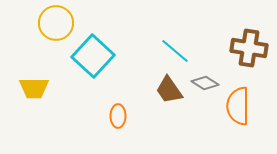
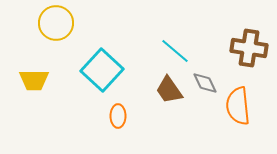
cyan square: moved 9 px right, 14 px down
gray diamond: rotated 32 degrees clockwise
yellow trapezoid: moved 8 px up
orange semicircle: rotated 6 degrees counterclockwise
